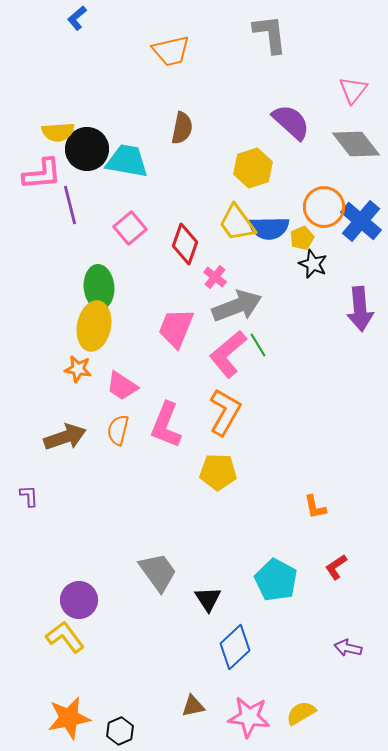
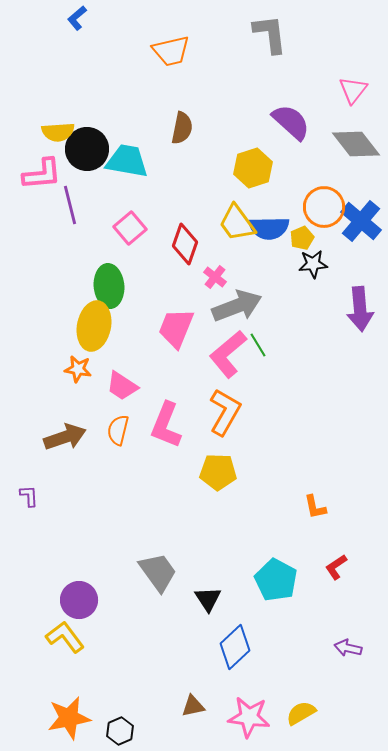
black star at (313, 264): rotated 28 degrees counterclockwise
green ellipse at (99, 287): moved 10 px right, 1 px up
